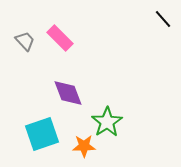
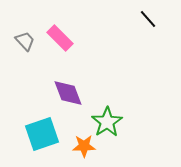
black line: moved 15 px left
